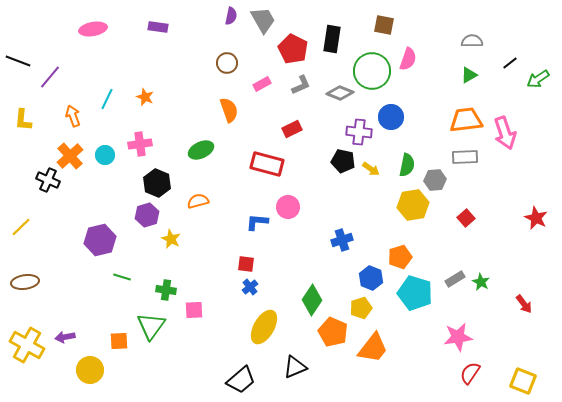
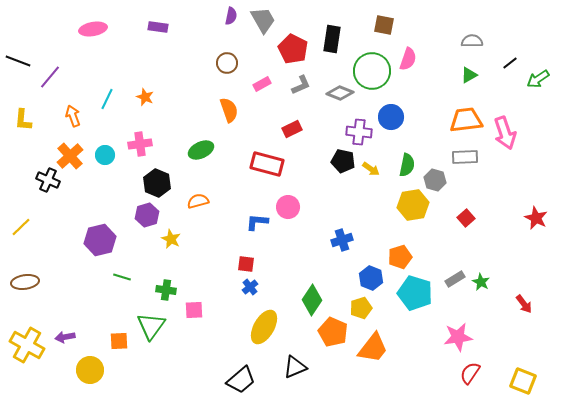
gray hexagon at (435, 180): rotated 20 degrees clockwise
